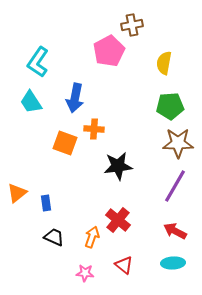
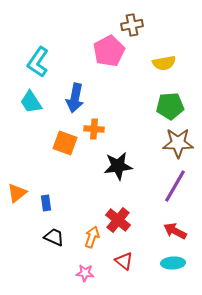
yellow semicircle: rotated 110 degrees counterclockwise
red triangle: moved 4 px up
